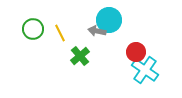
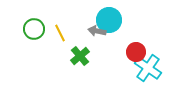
green circle: moved 1 px right
cyan cross: moved 3 px right, 2 px up
